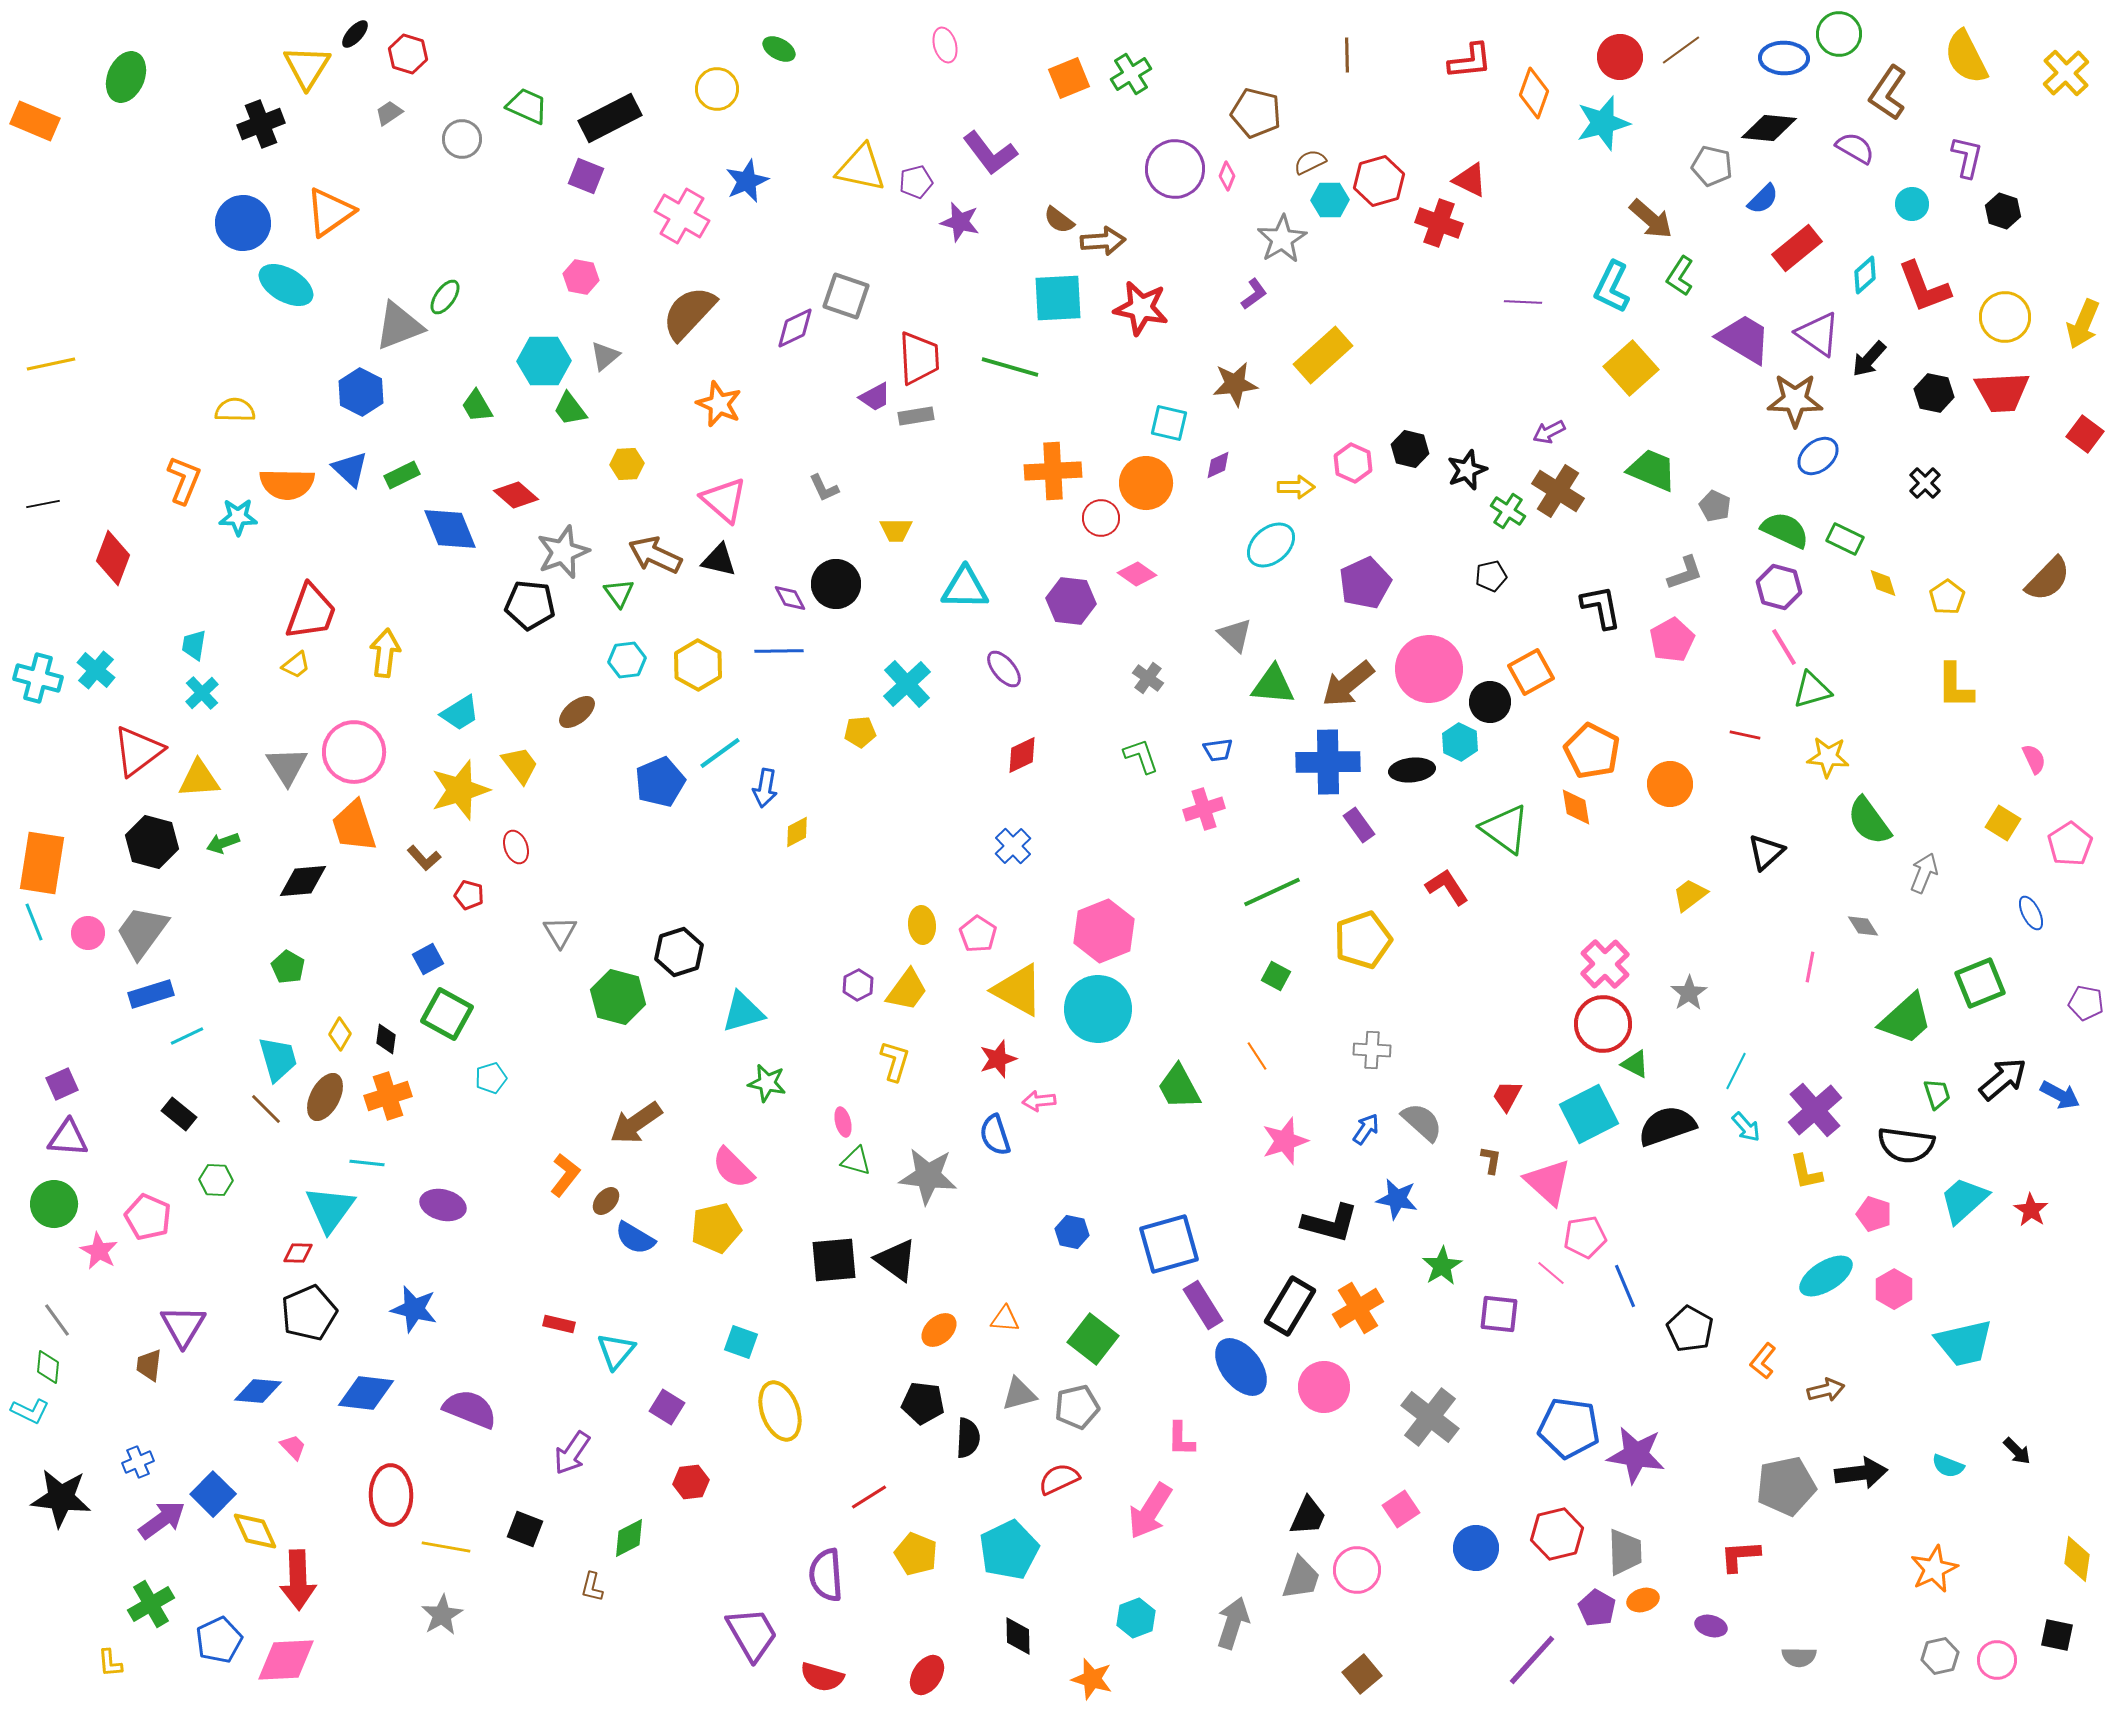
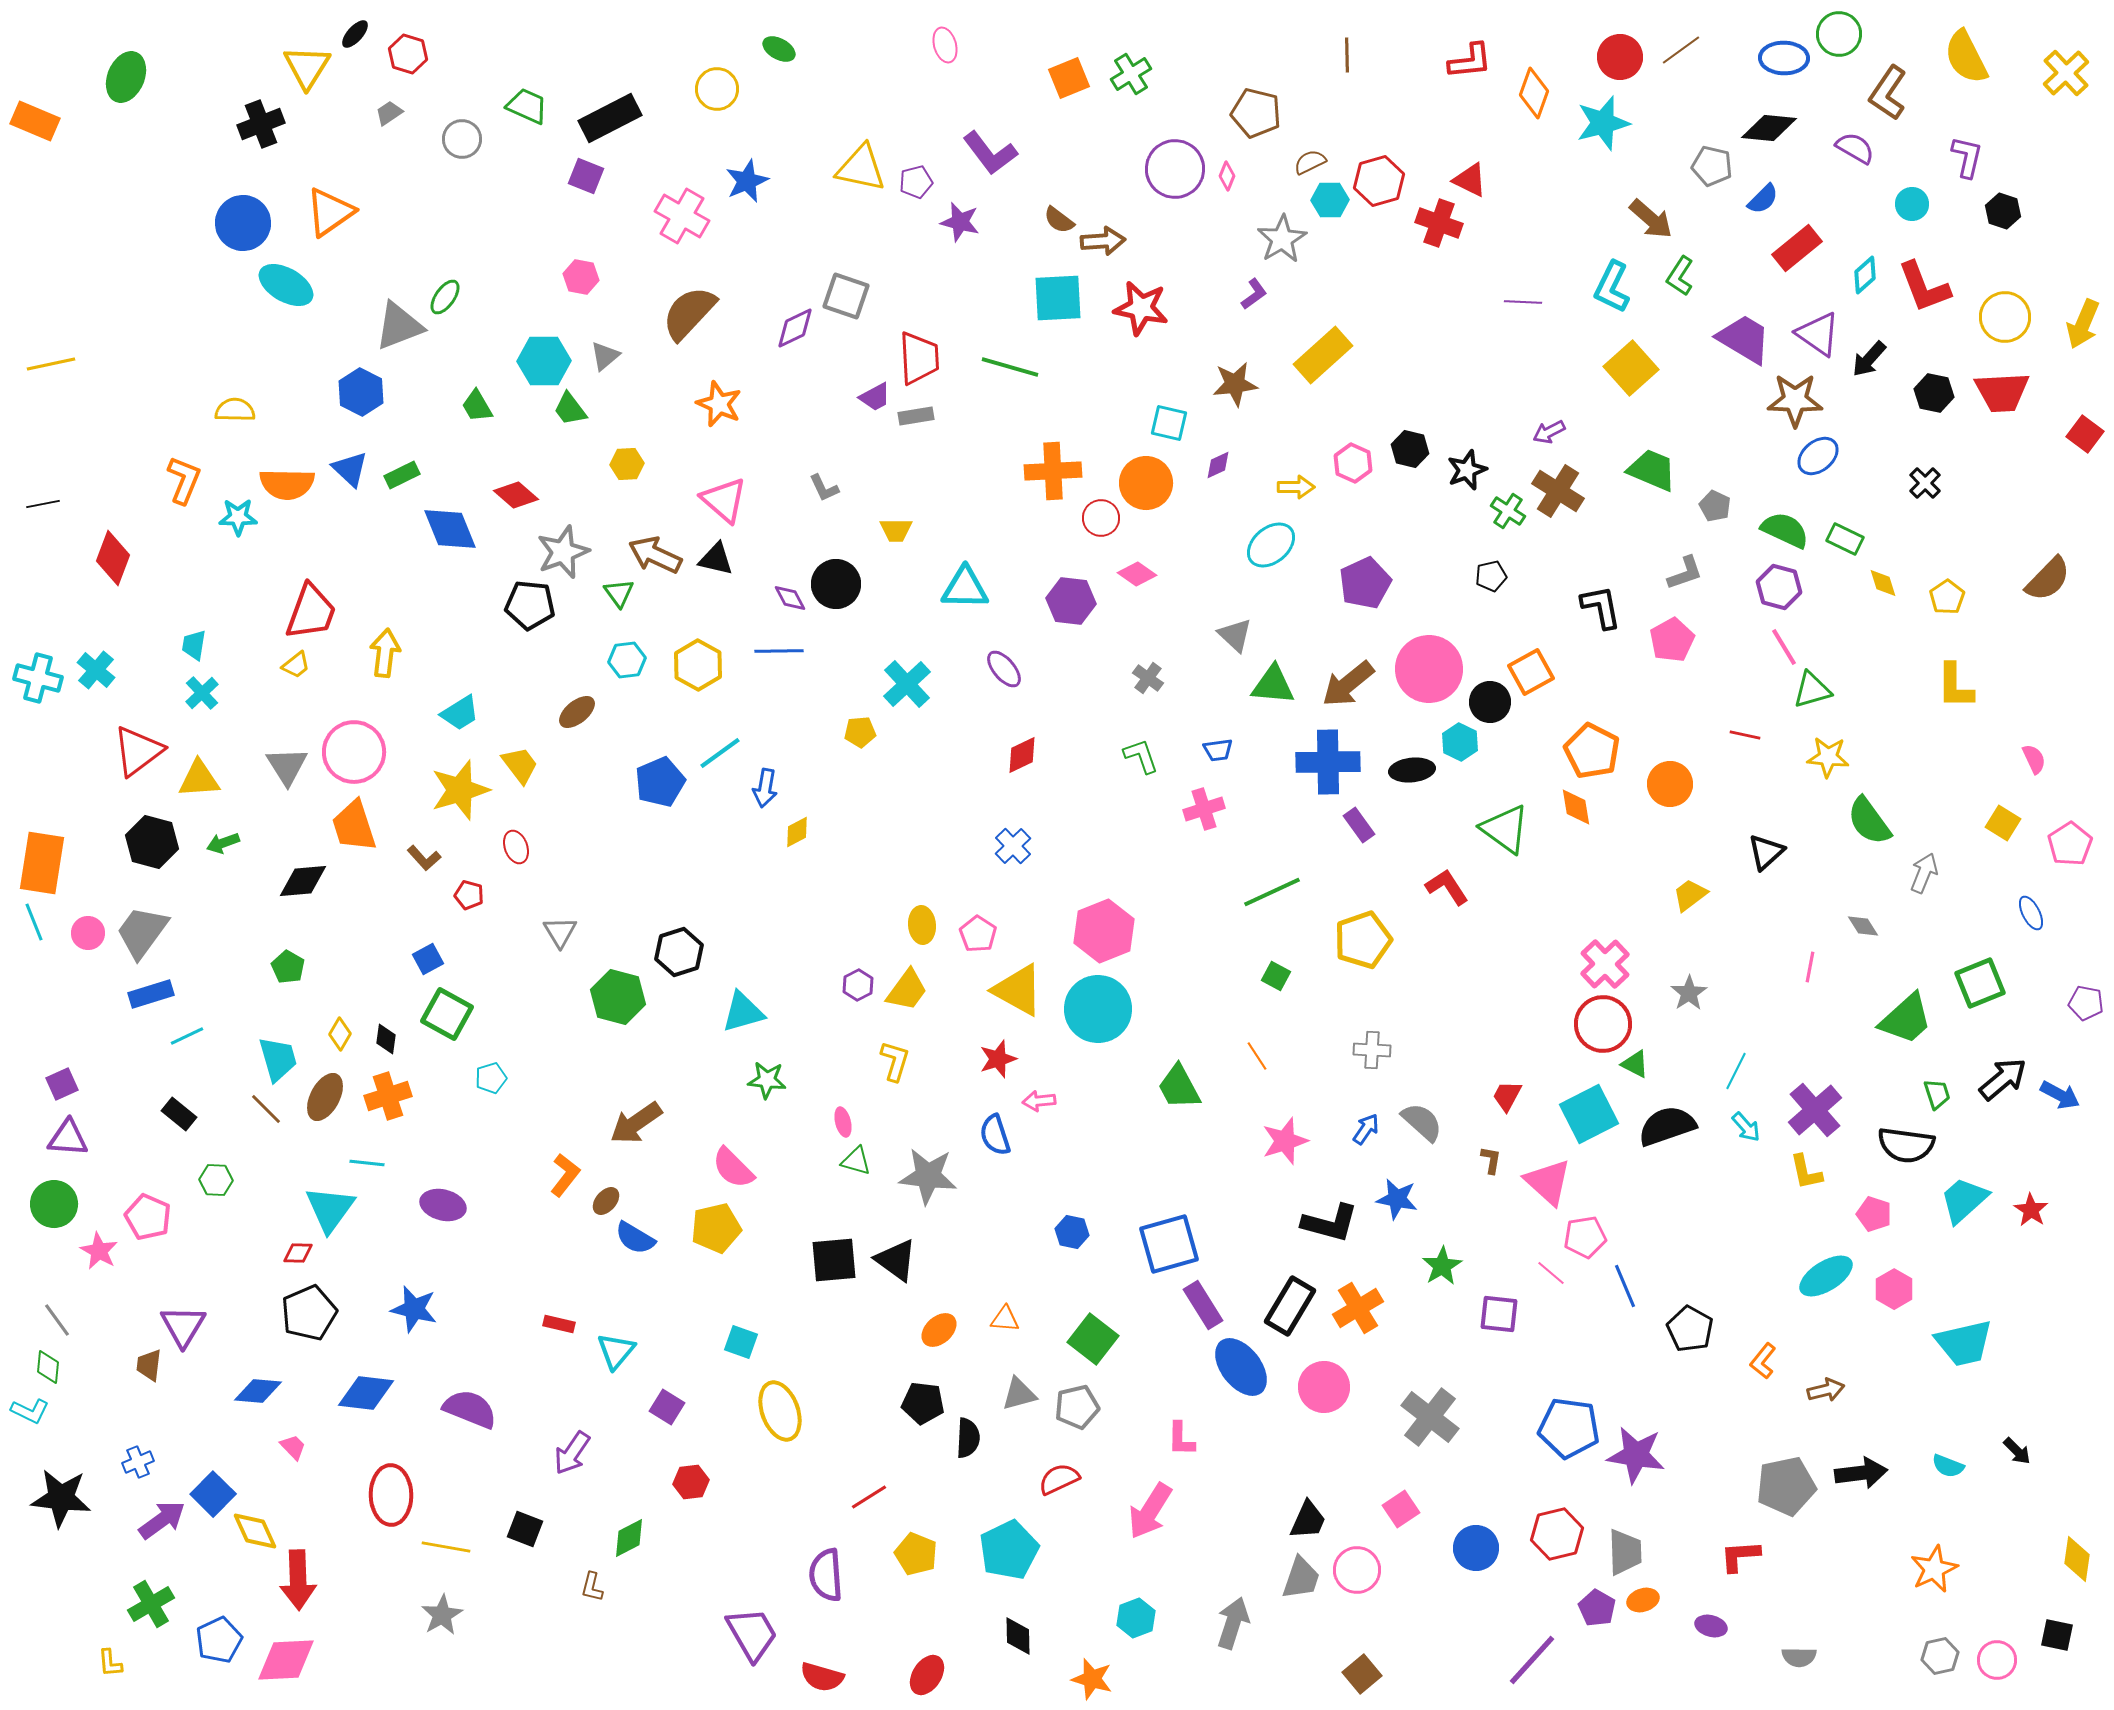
black triangle at (719, 560): moved 3 px left, 1 px up
green star at (767, 1083): moved 3 px up; rotated 6 degrees counterclockwise
black trapezoid at (1308, 1516): moved 4 px down
